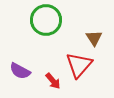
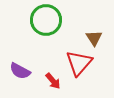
red triangle: moved 2 px up
